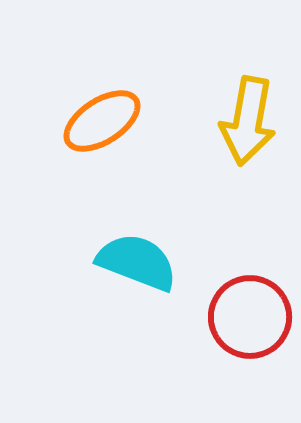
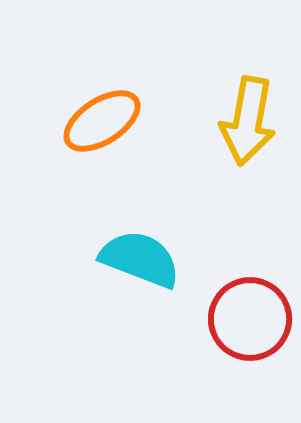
cyan semicircle: moved 3 px right, 3 px up
red circle: moved 2 px down
